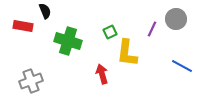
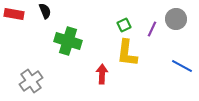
red rectangle: moved 9 px left, 12 px up
green square: moved 14 px right, 7 px up
red arrow: rotated 18 degrees clockwise
gray cross: rotated 15 degrees counterclockwise
